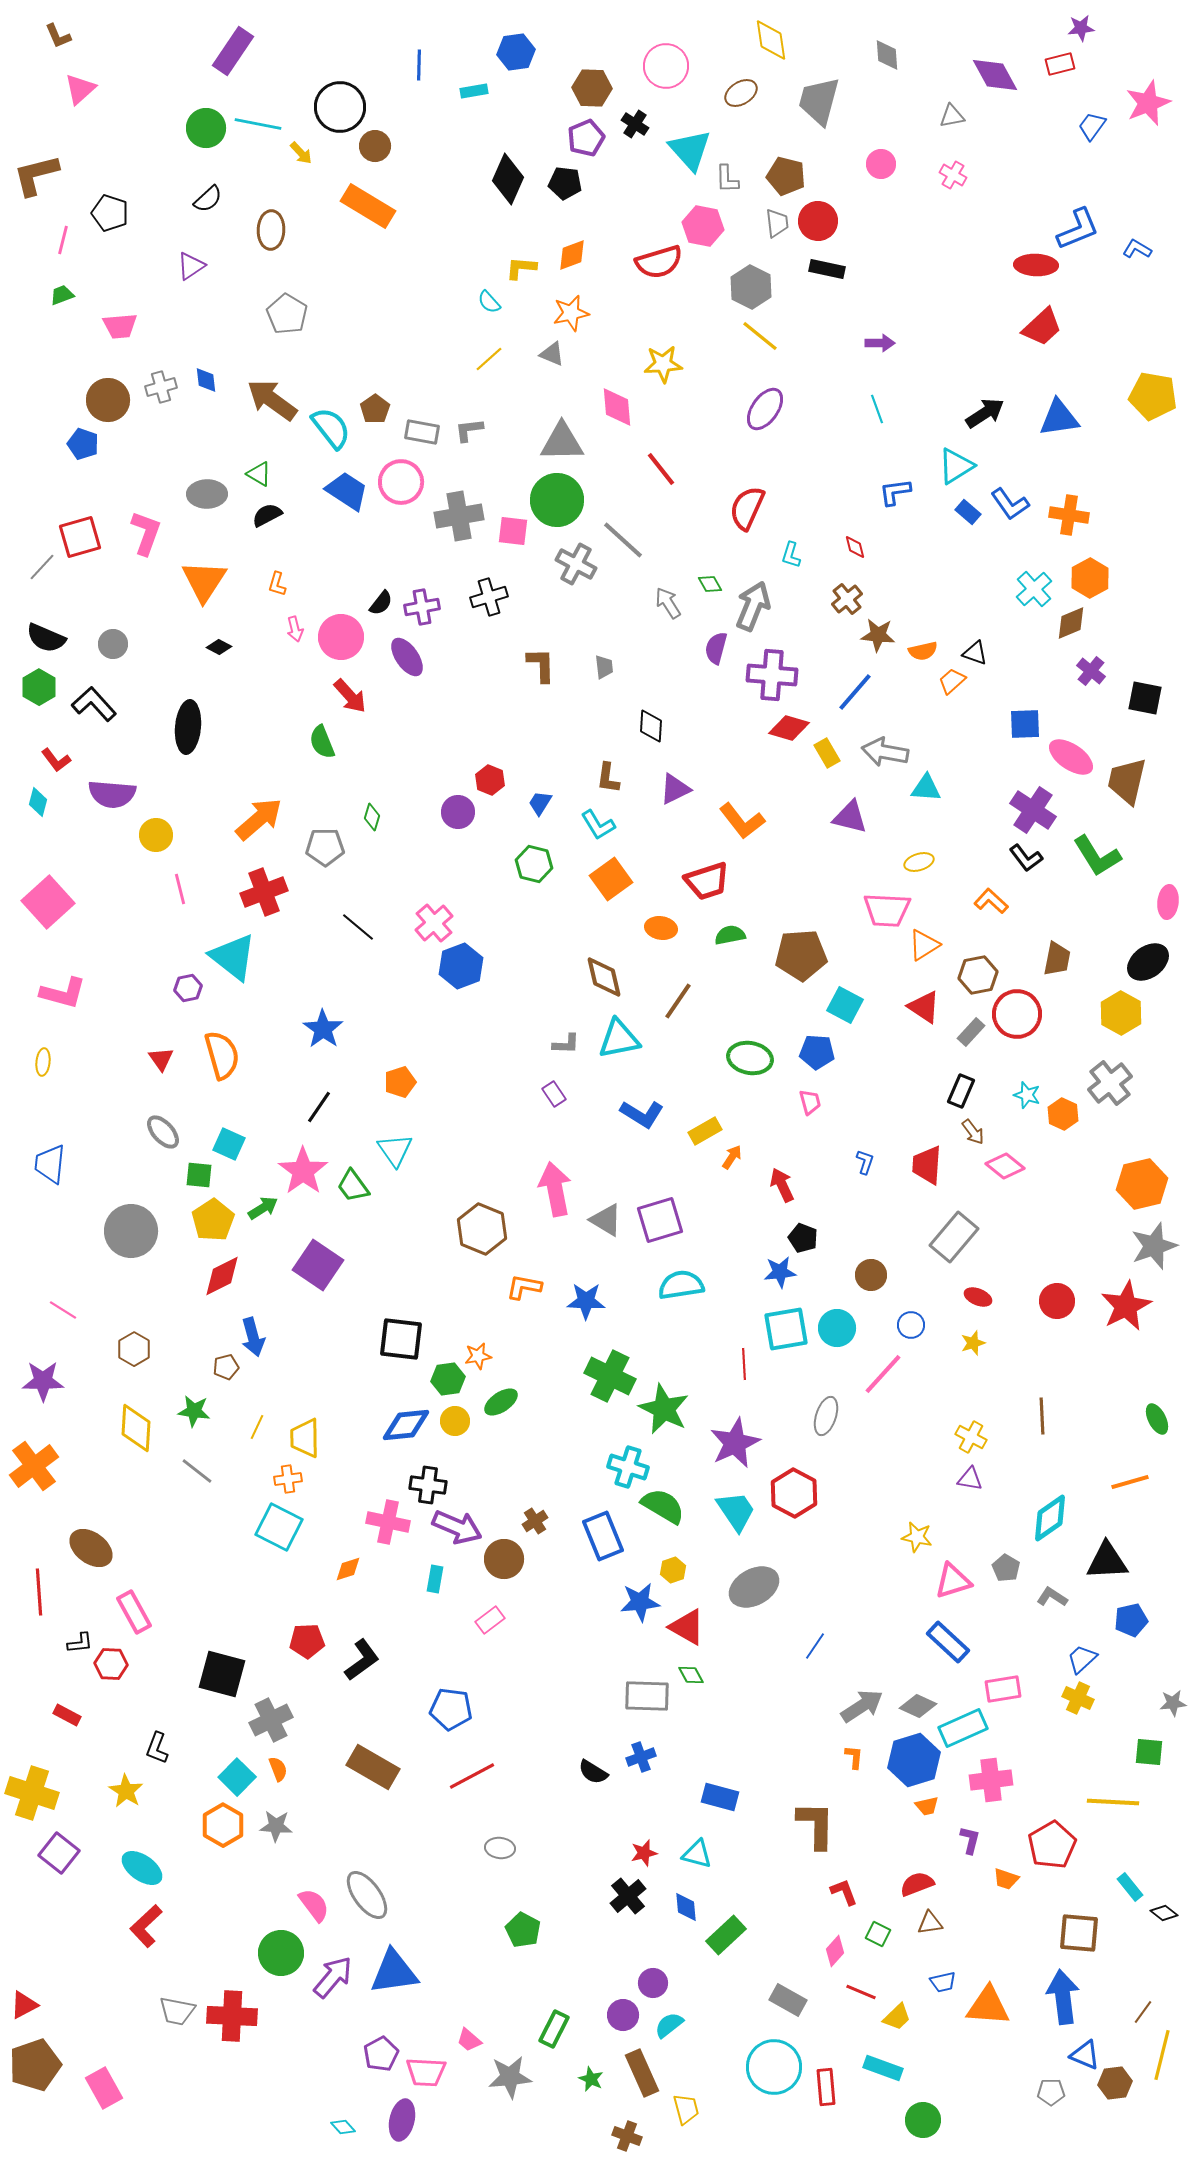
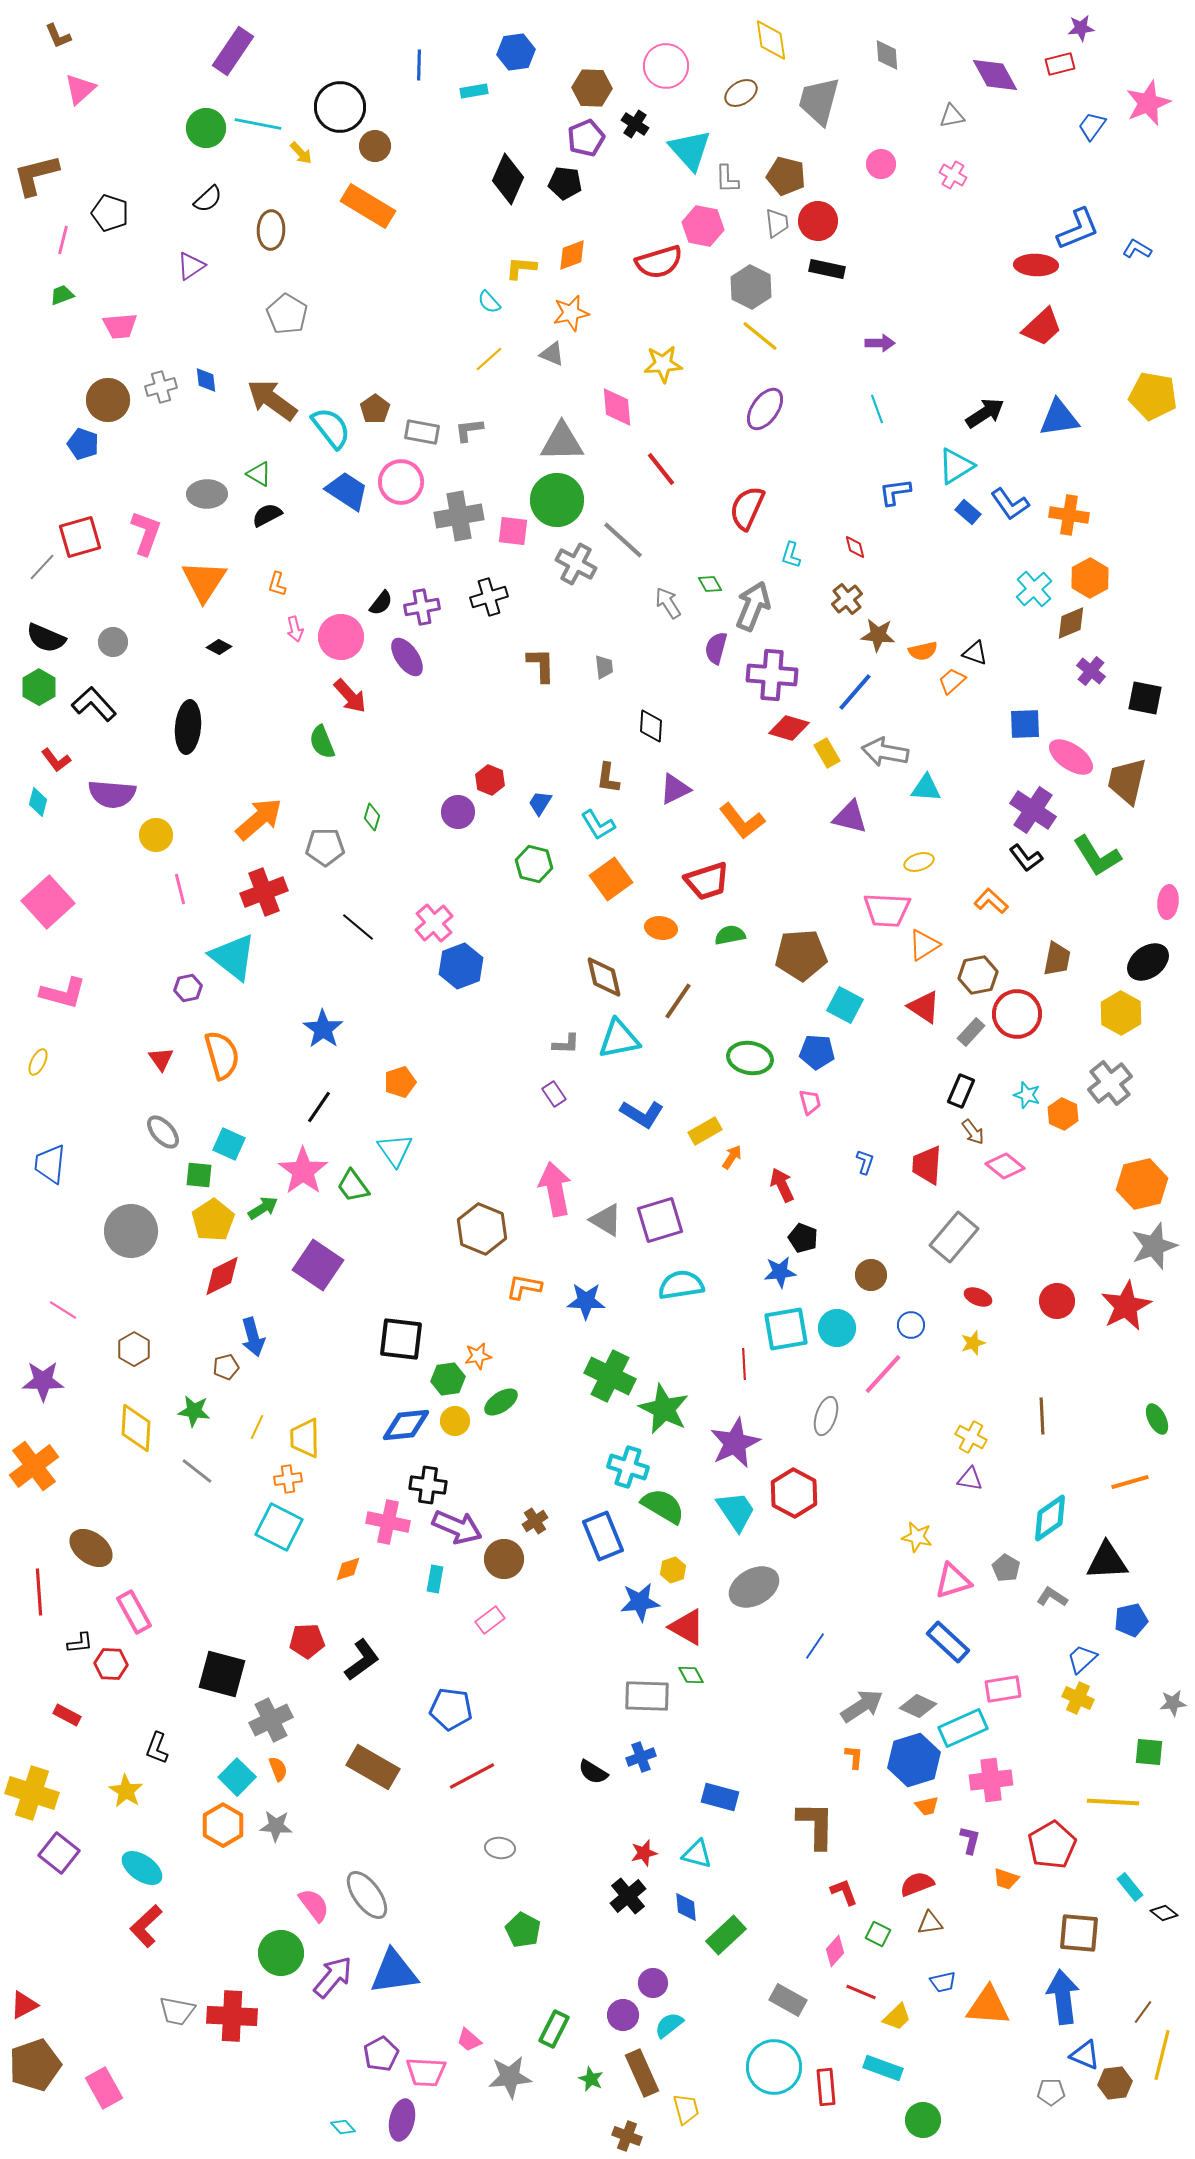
gray circle at (113, 644): moved 2 px up
yellow ellipse at (43, 1062): moved 5 px left; rotated 20 degrees clockwise
